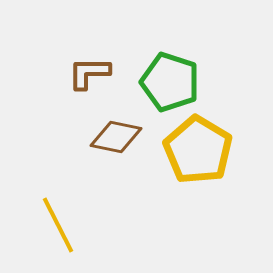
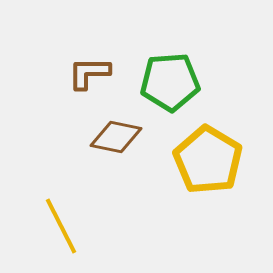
green pentagon: rotated 22 degrees counterclockwise
yellow pentagon: moved 10 px right, 10 px down
yellow line: moved 3 px right, 1 px down
